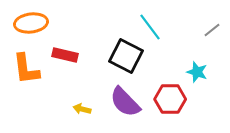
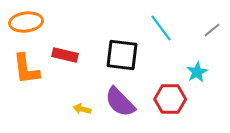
orange ellipse: moved 5 px left, 1 px up
cyan line: moved 11 px right, 1 px down
black square: moved 4 px left, 1 px up; rotated 20 degrees counterclockwise
cyan star: rotated 25 degrees clockwise
purple semicircle: moved 5 px left
